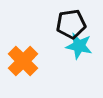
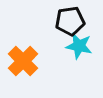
black pentagon: moved 1 px left, 3 px up
